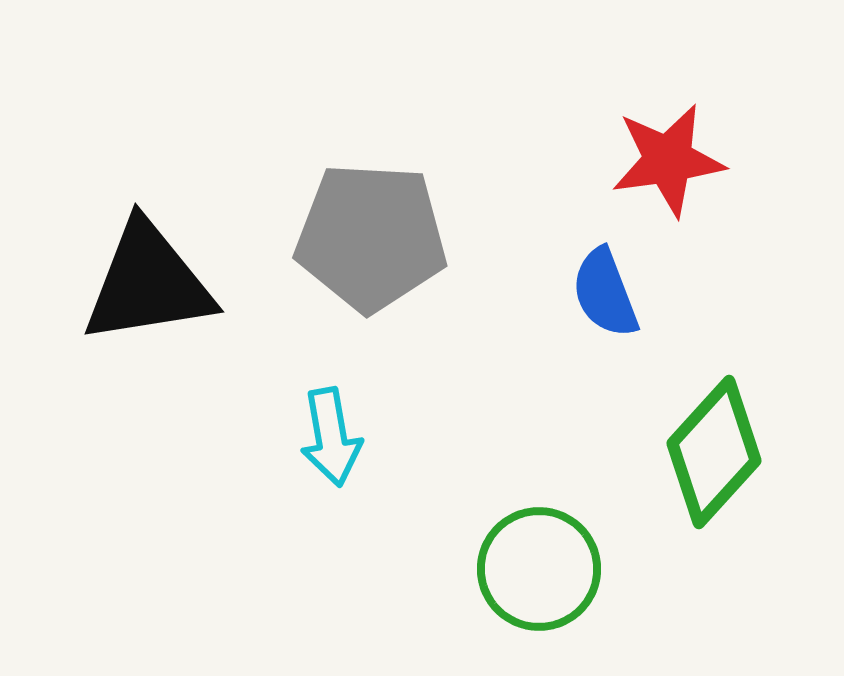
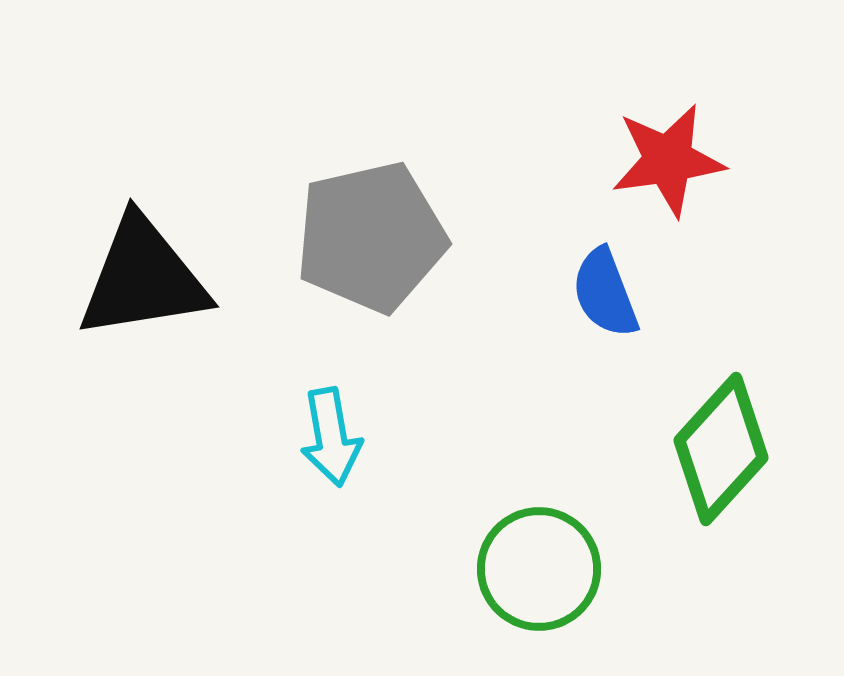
gray pentagon: rotated 16 degrees counterclockwise
black triangle: moved 5 px left, 5 px up
green diamond: moved 7 px right, 3 px up
